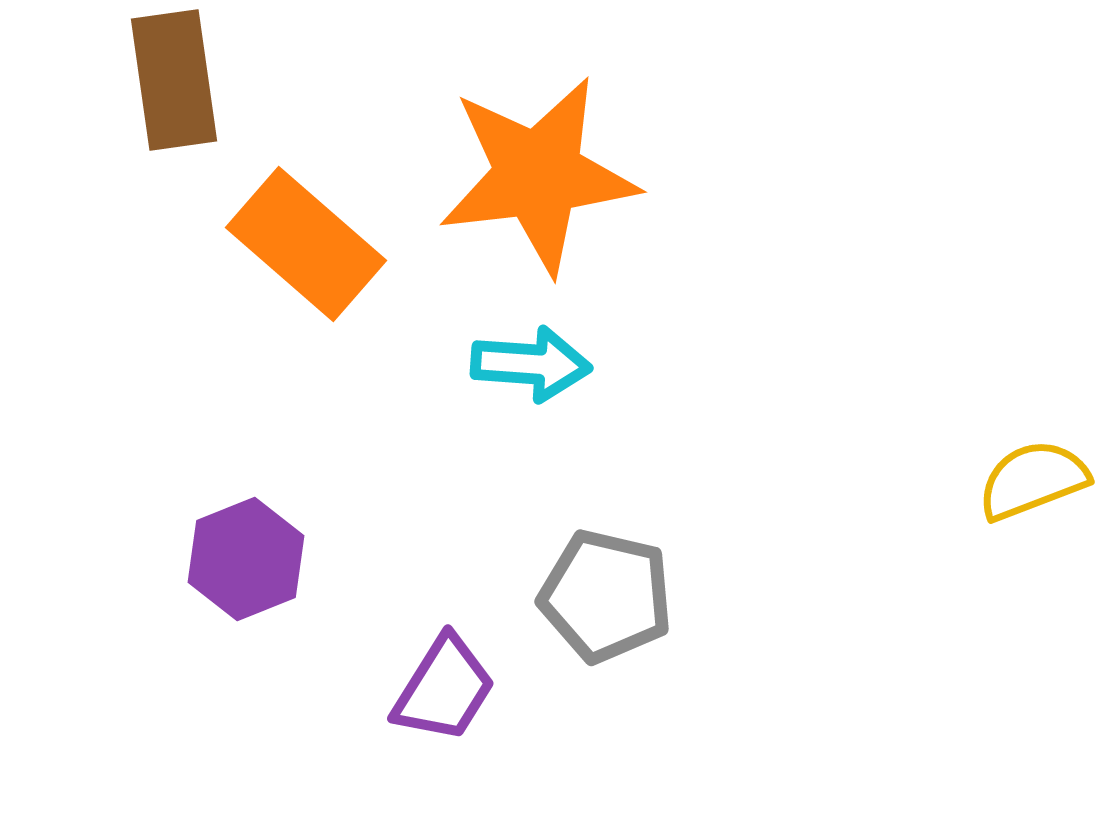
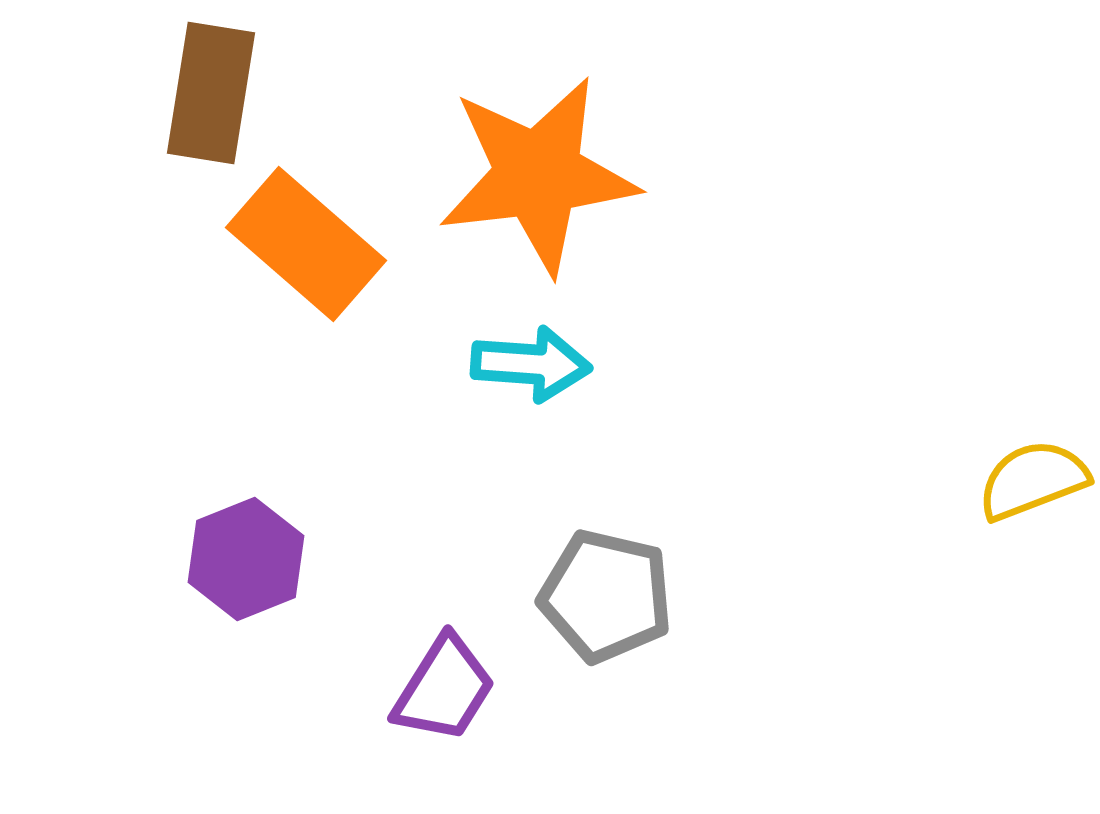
brown rectangle: moved 37 px right, 13 px down; rotated 17 degrees clockwise
